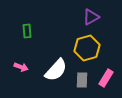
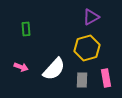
green rectangle: moved 1 px left, 2 px up
white semicircle: moved 2 px left, 1 px up
pink rectangle: rotated 42 degrees counterclockwise
